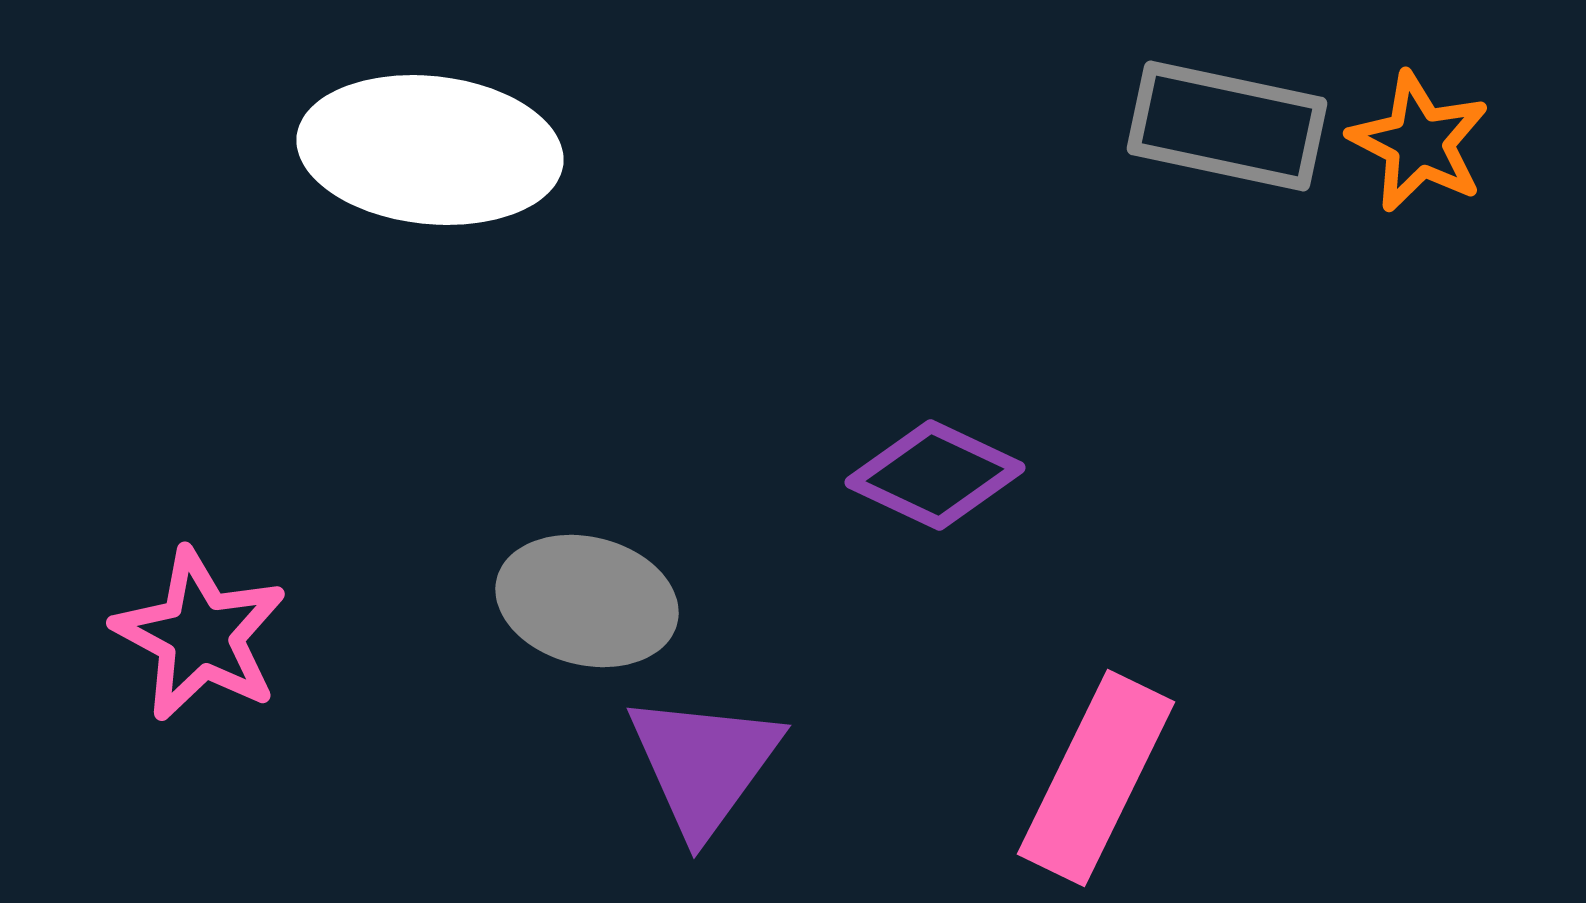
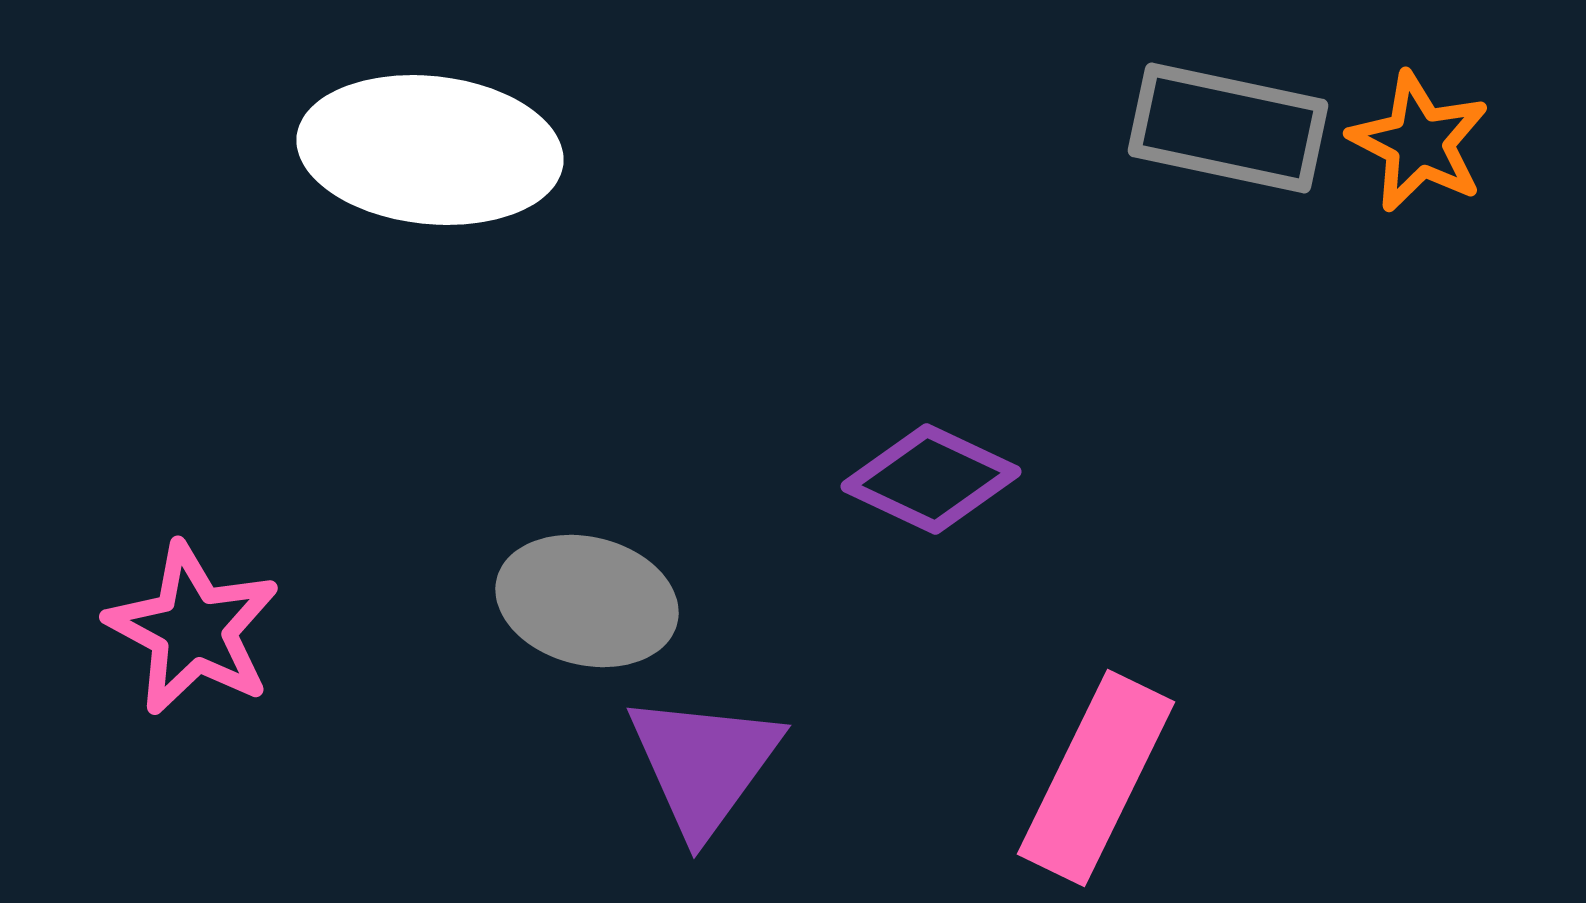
gray rectangle: moved 1 px right, 2 px down
purple diamond: moved 4 px left, 4 px down
pink star: moved 7 px left, 6 px up
